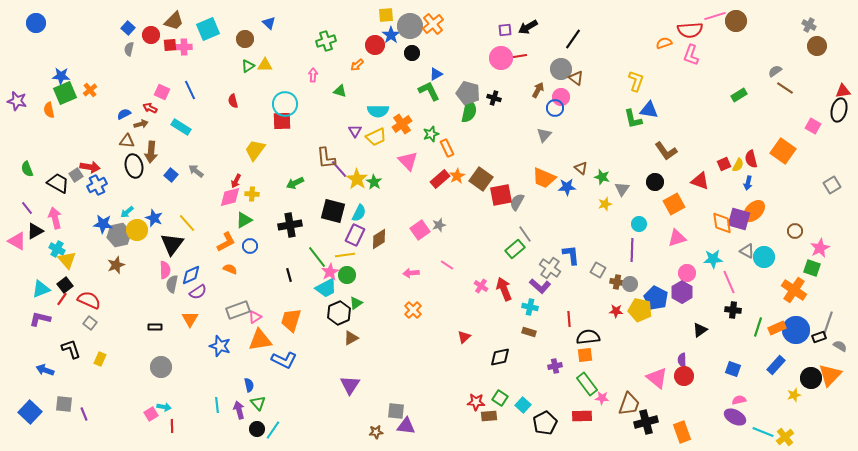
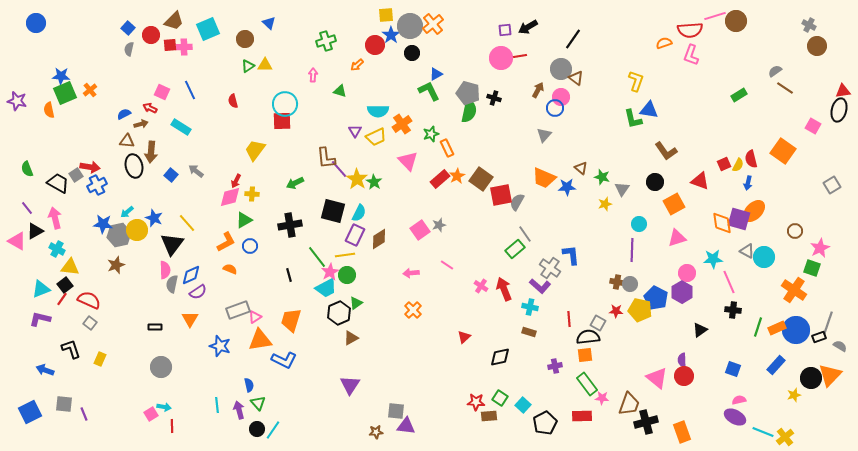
yellow triangle at (67, 260): moved 3 px right, 7 px down; rotated 42 degrees counterclockwise
gray square at (598, 270): moved 53 px down
blue square at (30, 412): rotated 20 degrees clockwise
